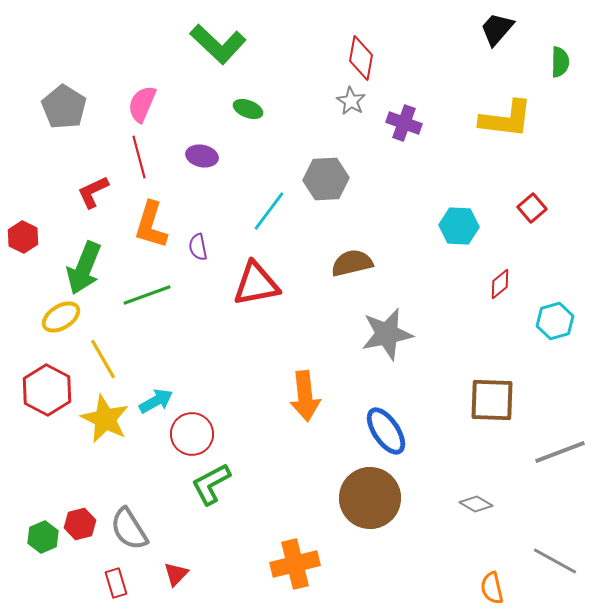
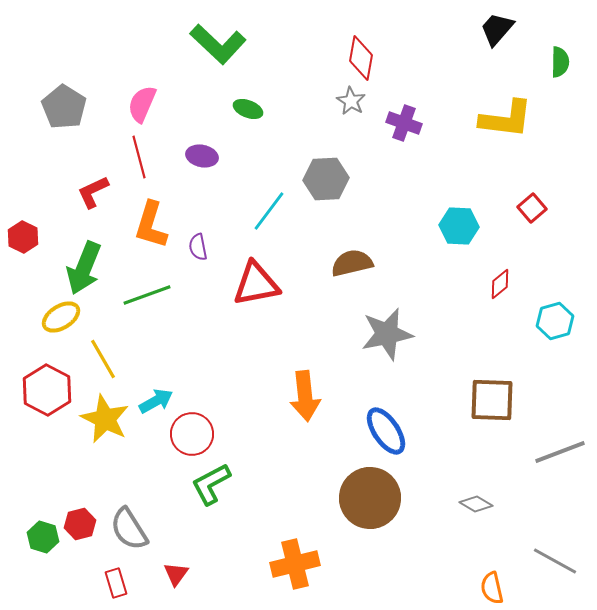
green hexagon at (43, 537): rotated 20 degrees counterclockwise
red triangle at (176, 574): rotated 8 degrees counterclockwise
